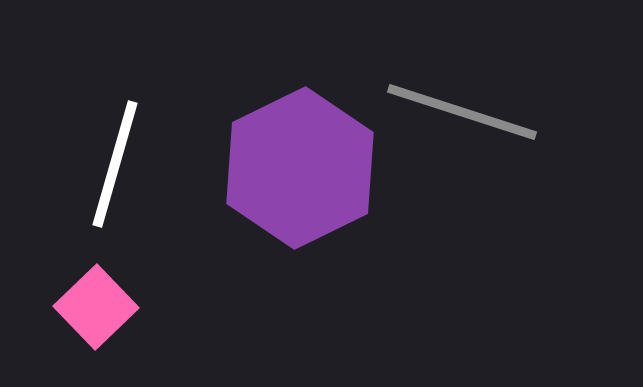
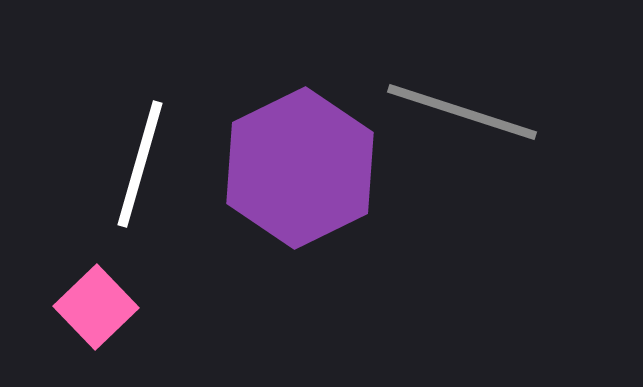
white line: moved 25 px right
